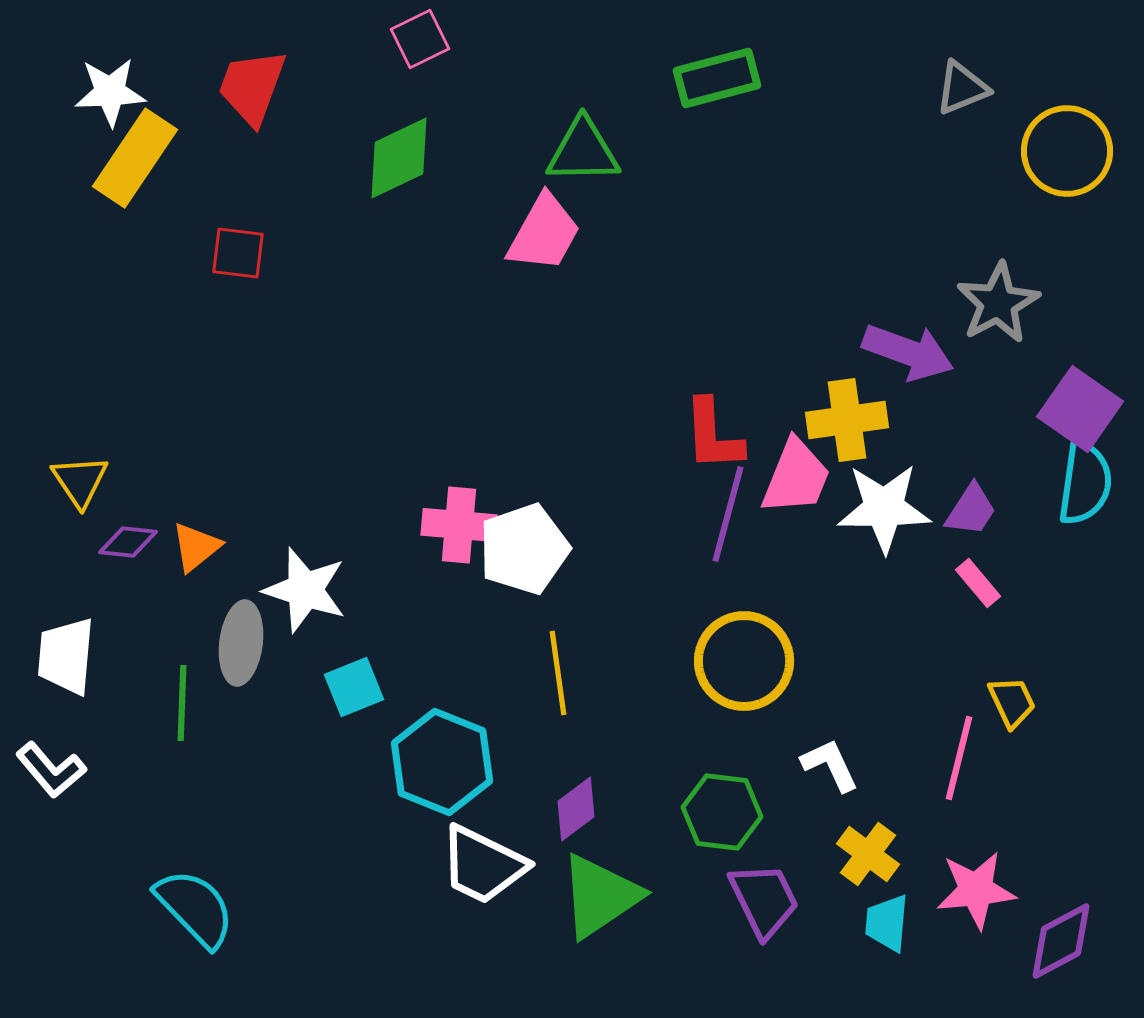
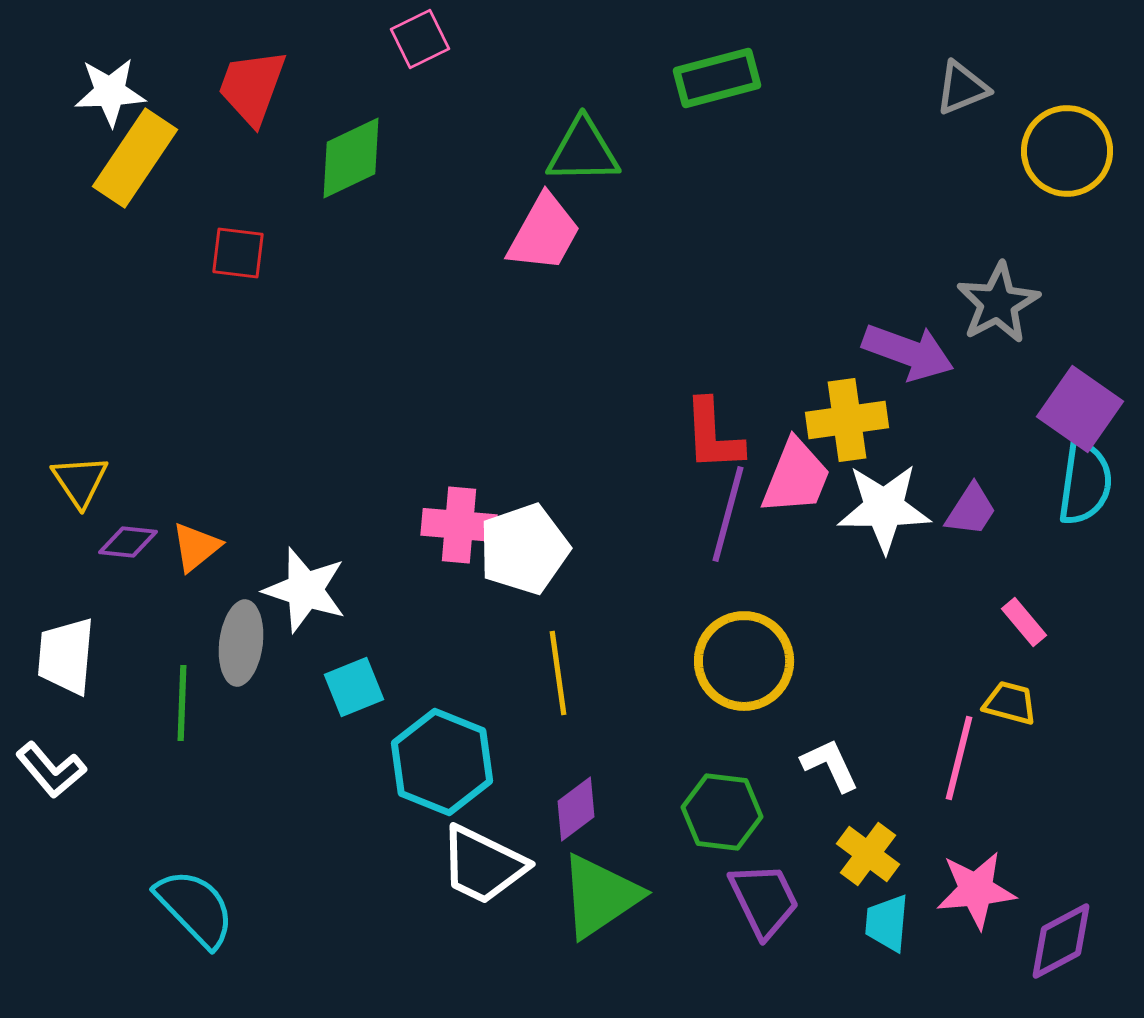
green diamond at (399, 158): moved 48 px left
pink rectangle at (978, 583): moved 46 px right, 39 px down
yellow trapezoid at (1012, 702): moved 2 px left, 1 px down; rotated 50 degrees counterclockwise
